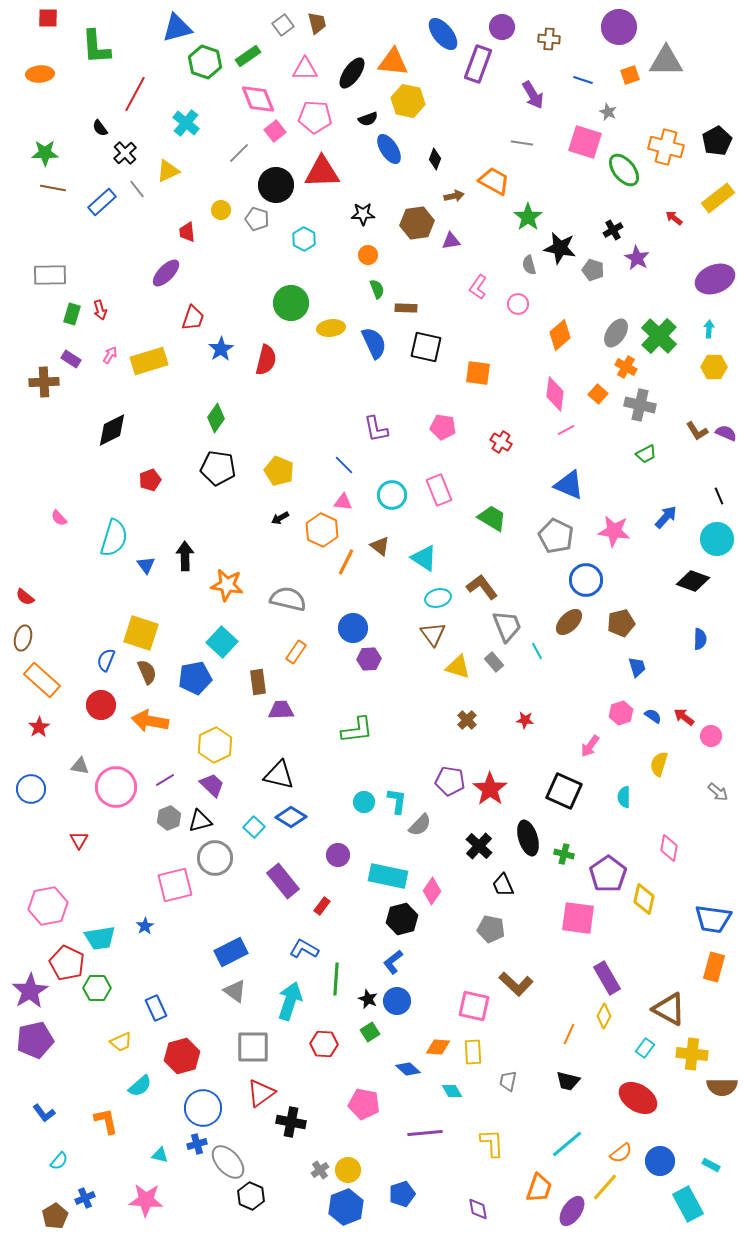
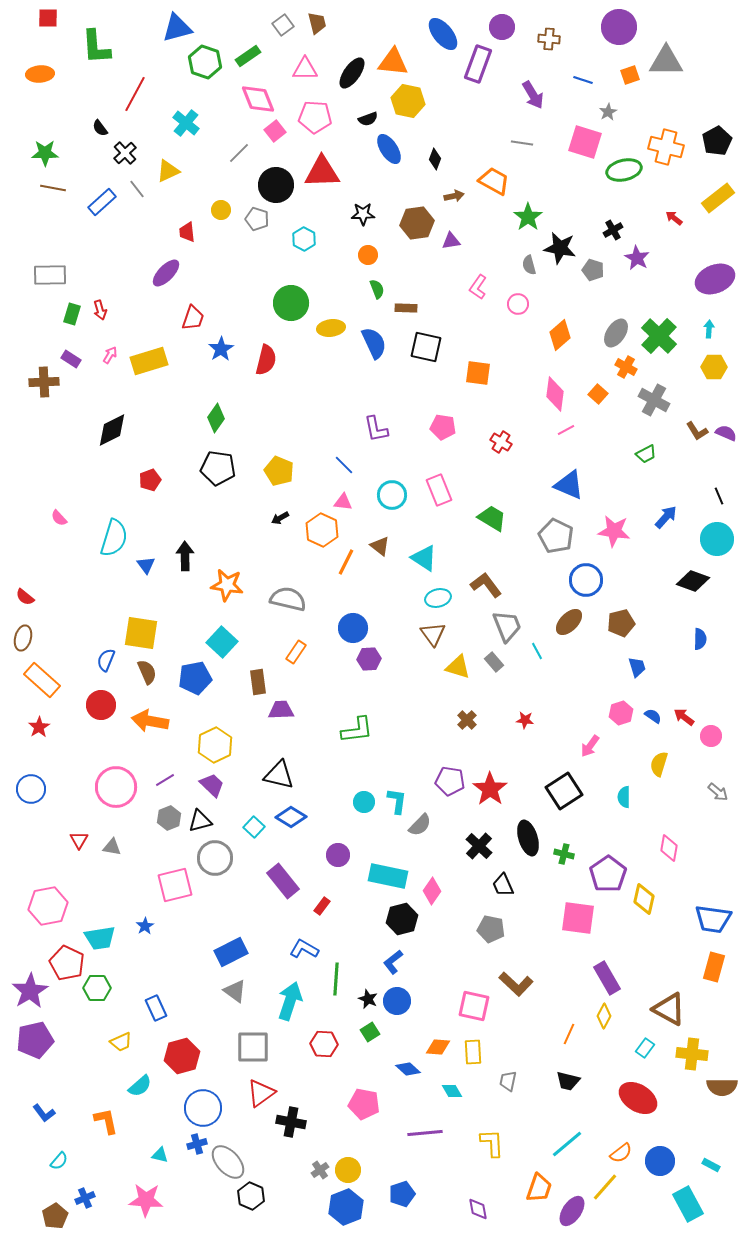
gray star at (608, 112): rotated 18 degrees clockwise
green ellipse at (624, 170): rotated 64 degrees counterclockwise
gray cross at (640, 405): moved 14 px right, 5 px up; rotated 16 degrees clockwise
brown L-shape at (482, 587): moved 4 px right, 2 px up
yellow square at (141, 633): rotated 9 degrees counterclockwise
gray triangle at (80, 766): moved 32 px right, 81 px down
black square at (564, 791): rotated 33 degrees clockwise
